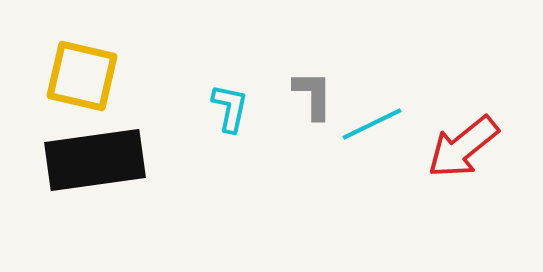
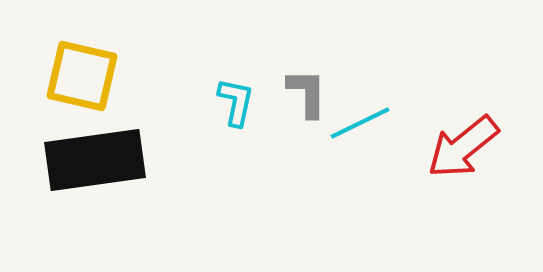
gray L-shape: moved 6 px left, 2 px up
cyan L-shape: moved 6 px right, 6 px up
cyan line: moved 12 px left, 1 px up
